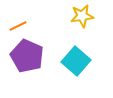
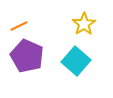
yellow star: moved 2 px right, 8 px down; rotated 25 degrees counterclockwise
orange line: moved 1 px right
